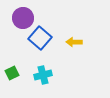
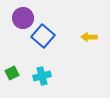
blue square: moved 3 px right, 2 px up
yellow arrow: moved 15 px right, 5 px up
cyan cross: moved 1 px left, 1 px down
